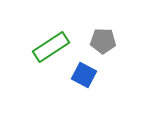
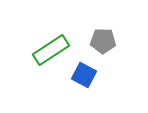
green rectangle: moved 3 px down
